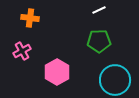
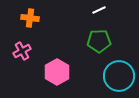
cyan circle: moved 4 px right, 4 px up
